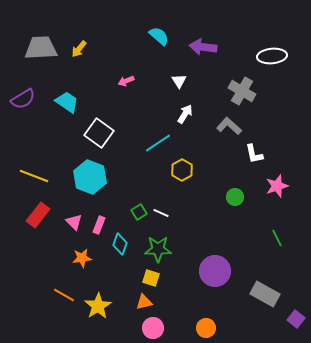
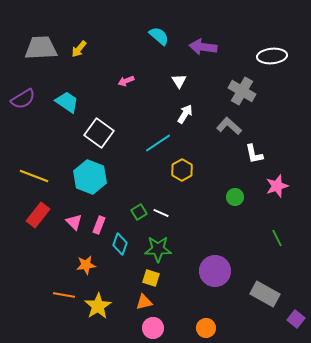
orange star: moved 4 px right, 7 px down
orange line: rotated 20 degrees counterclockwise
